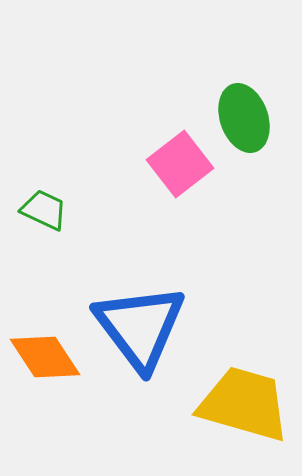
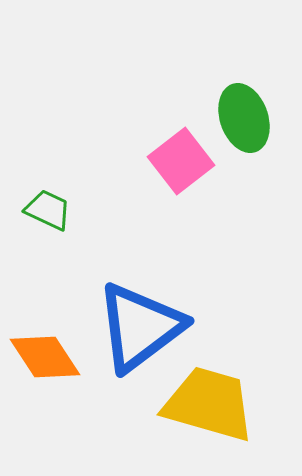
pink square: moved 1 px right, 3 px up
green trapezoid: moved 4 px right
blue triangle: rotated 30 degrees clockwise
yellow trapezoid: moved 35 px left
